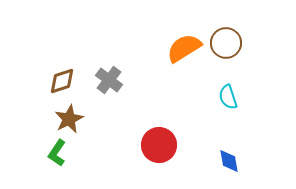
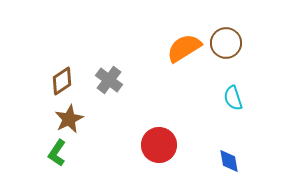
brown diamond: rotated 16 degrees counterclockwise
cyan semicircle: moved 5 px right, 1 px down
